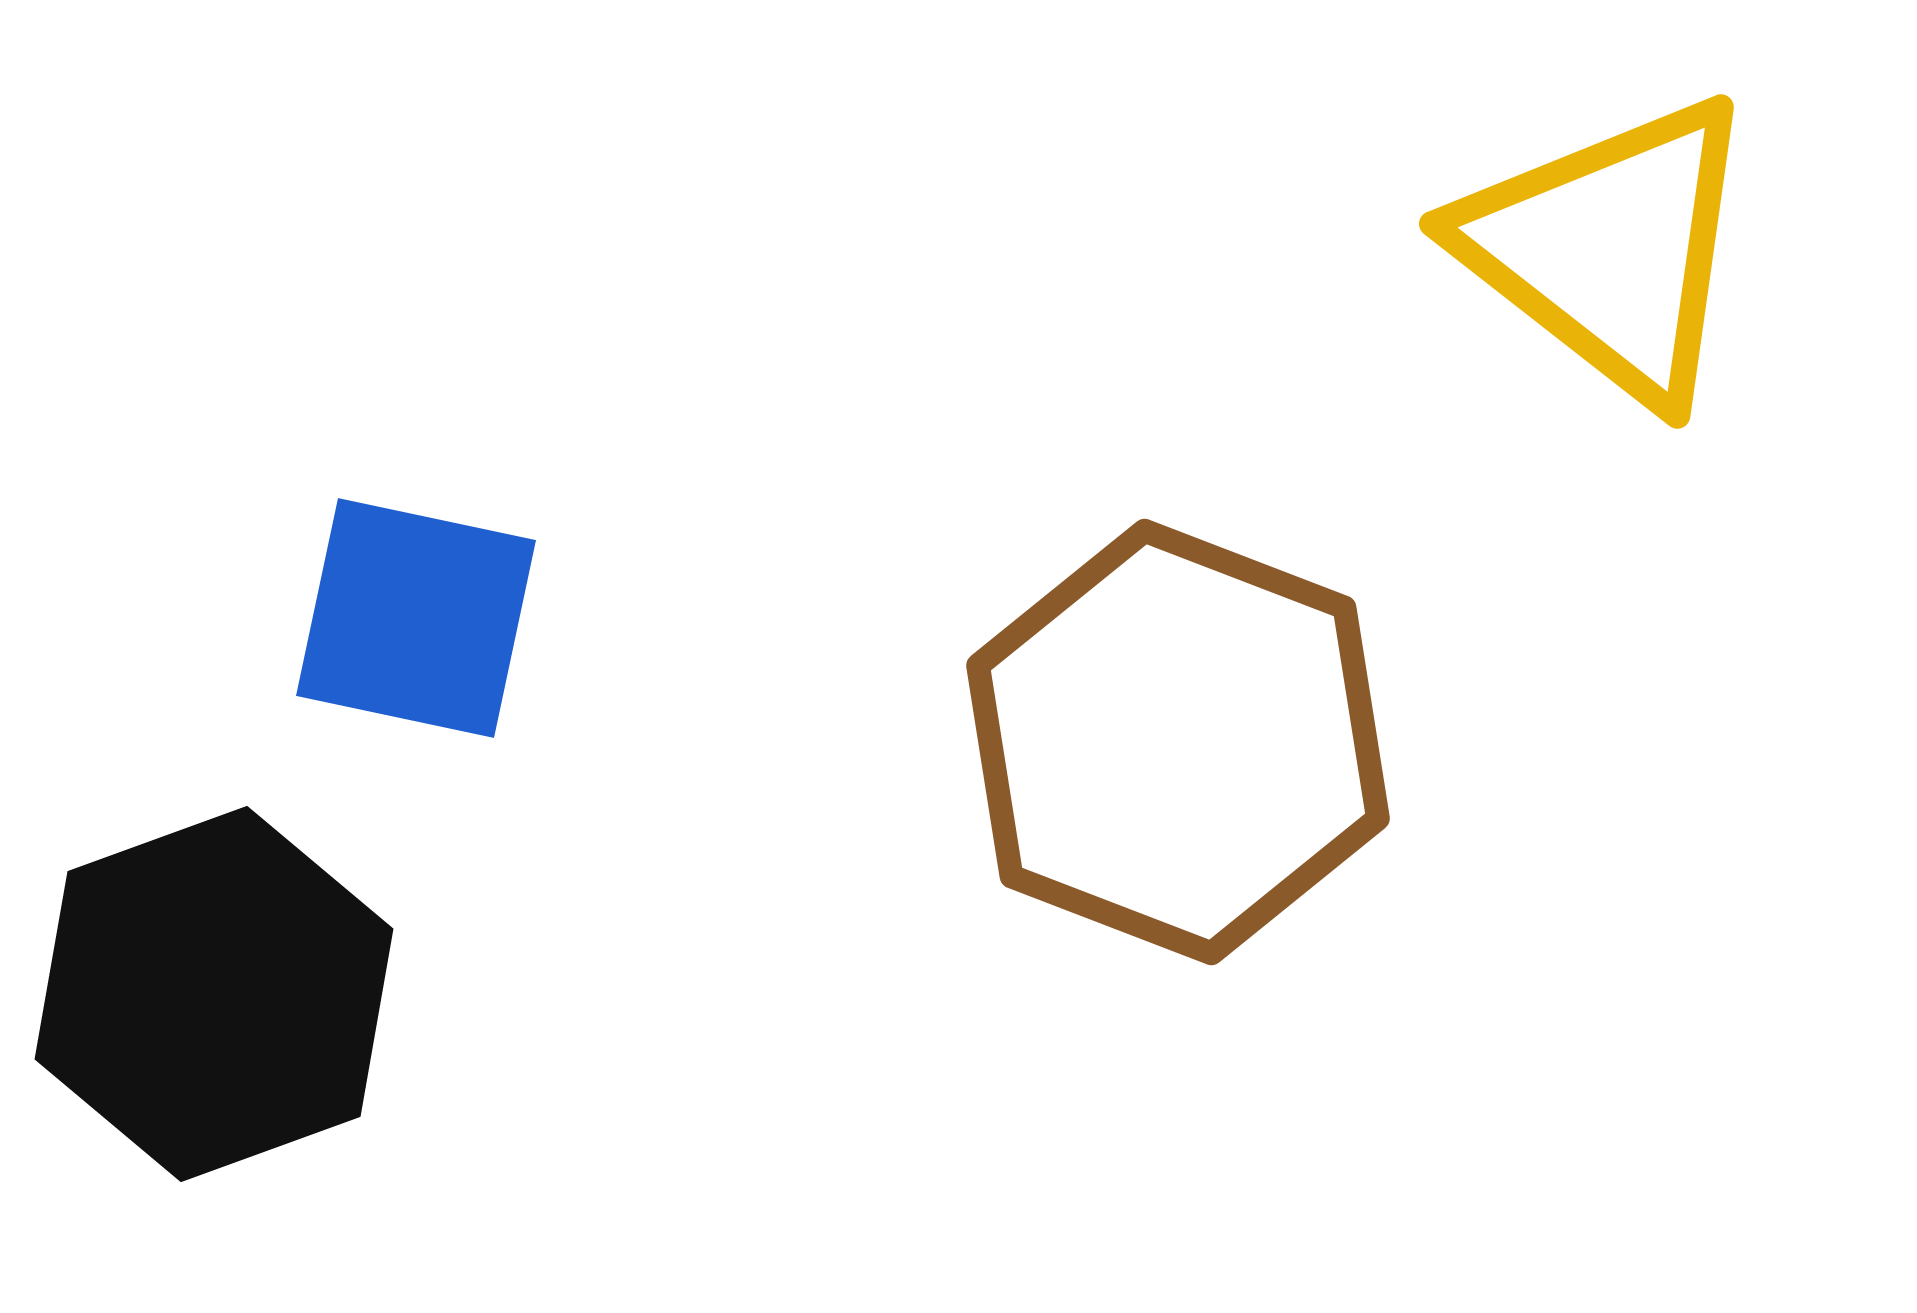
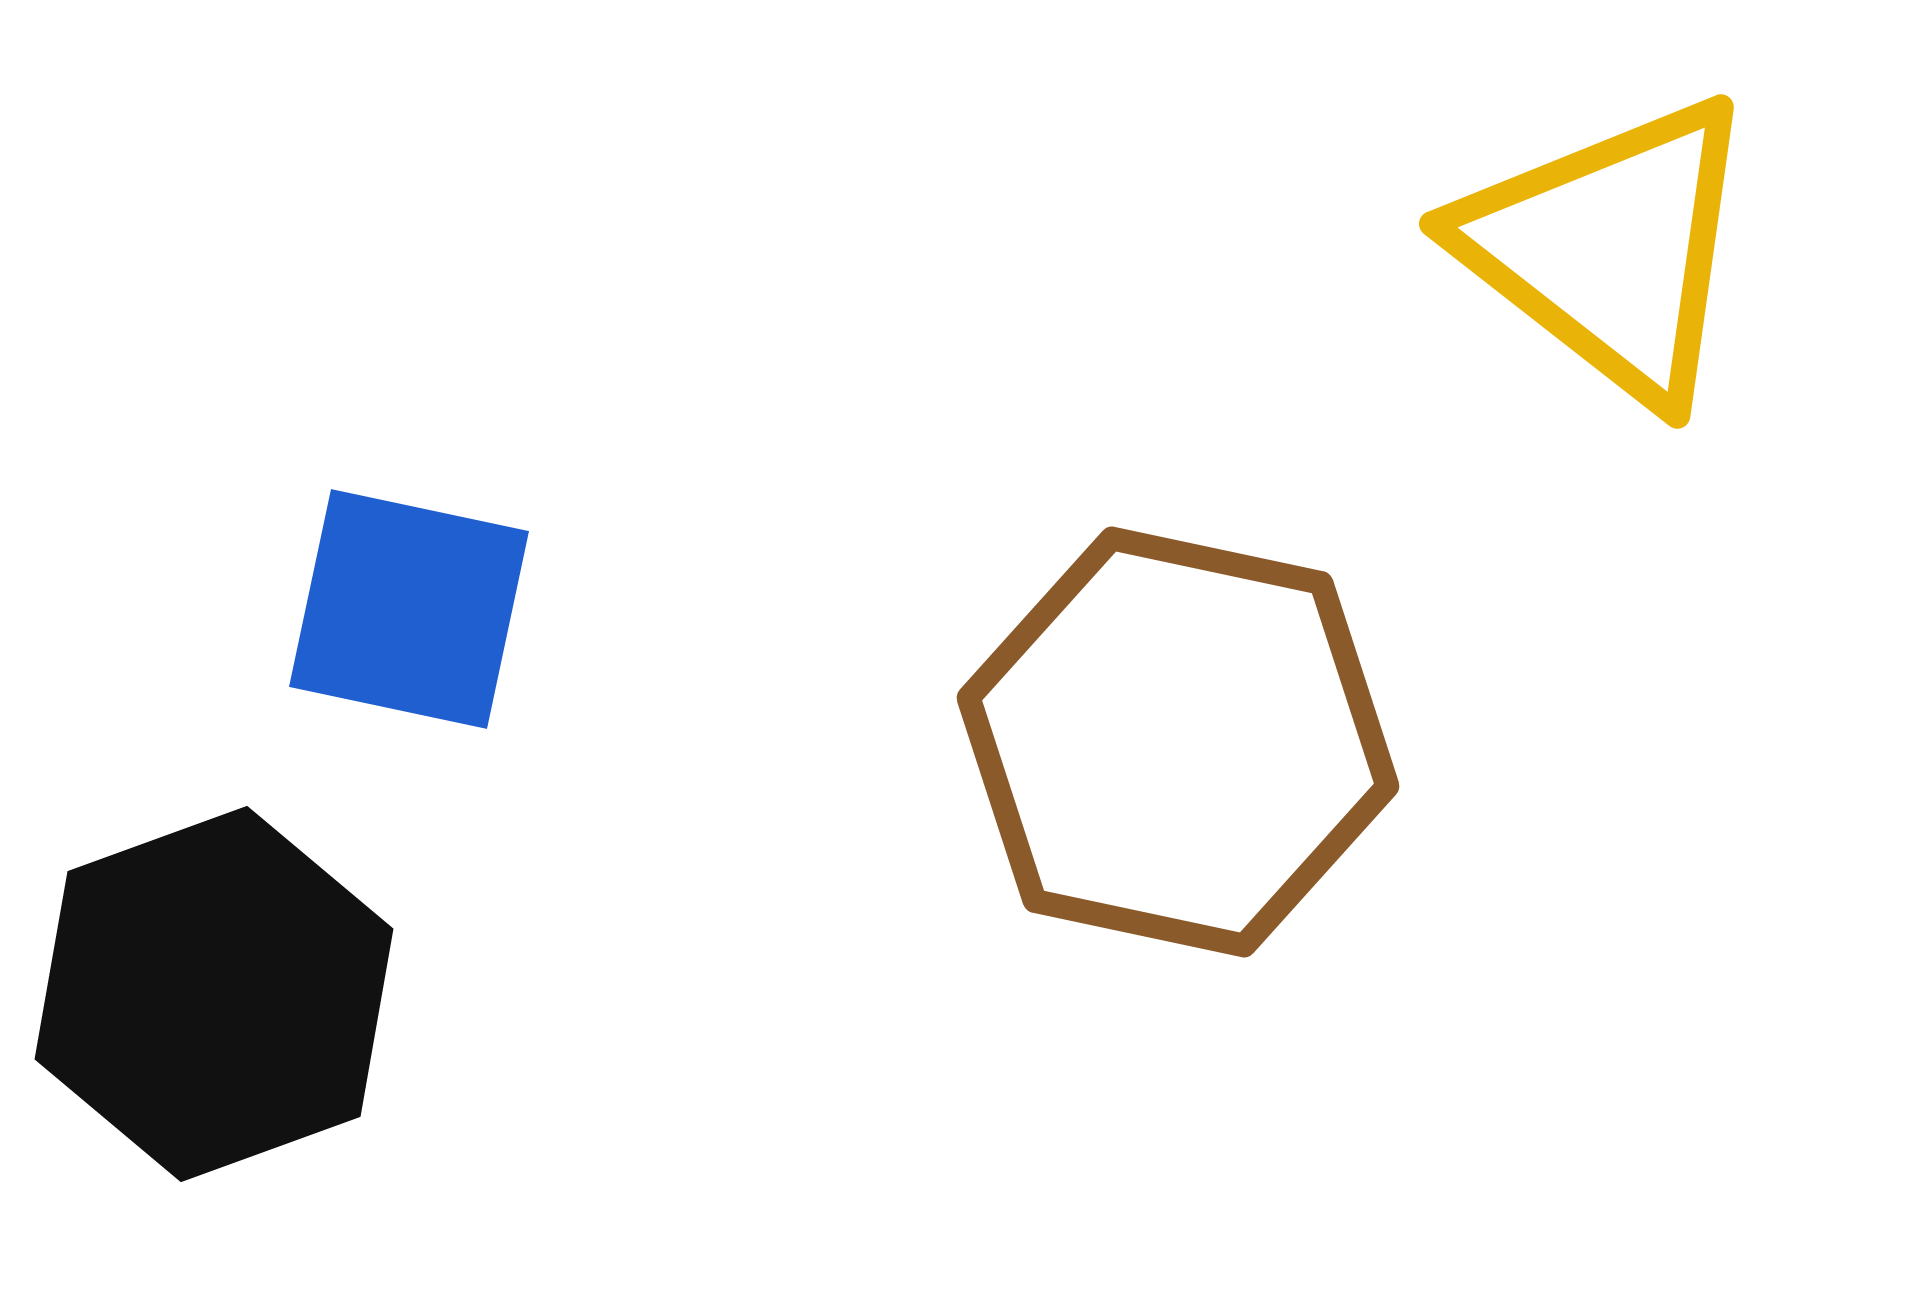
blue square: moved 7 px left, 9 px up
brown hexagon: rotated 9 degrees counterclockwise
